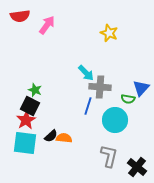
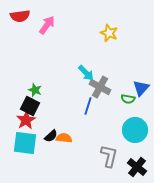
gray cross: rotated 25 degrees clockwise
cyan circle: moved 20 px right, 10 px down
